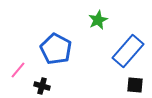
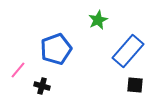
blue pentagon: rotated 24 degrees clockwise
